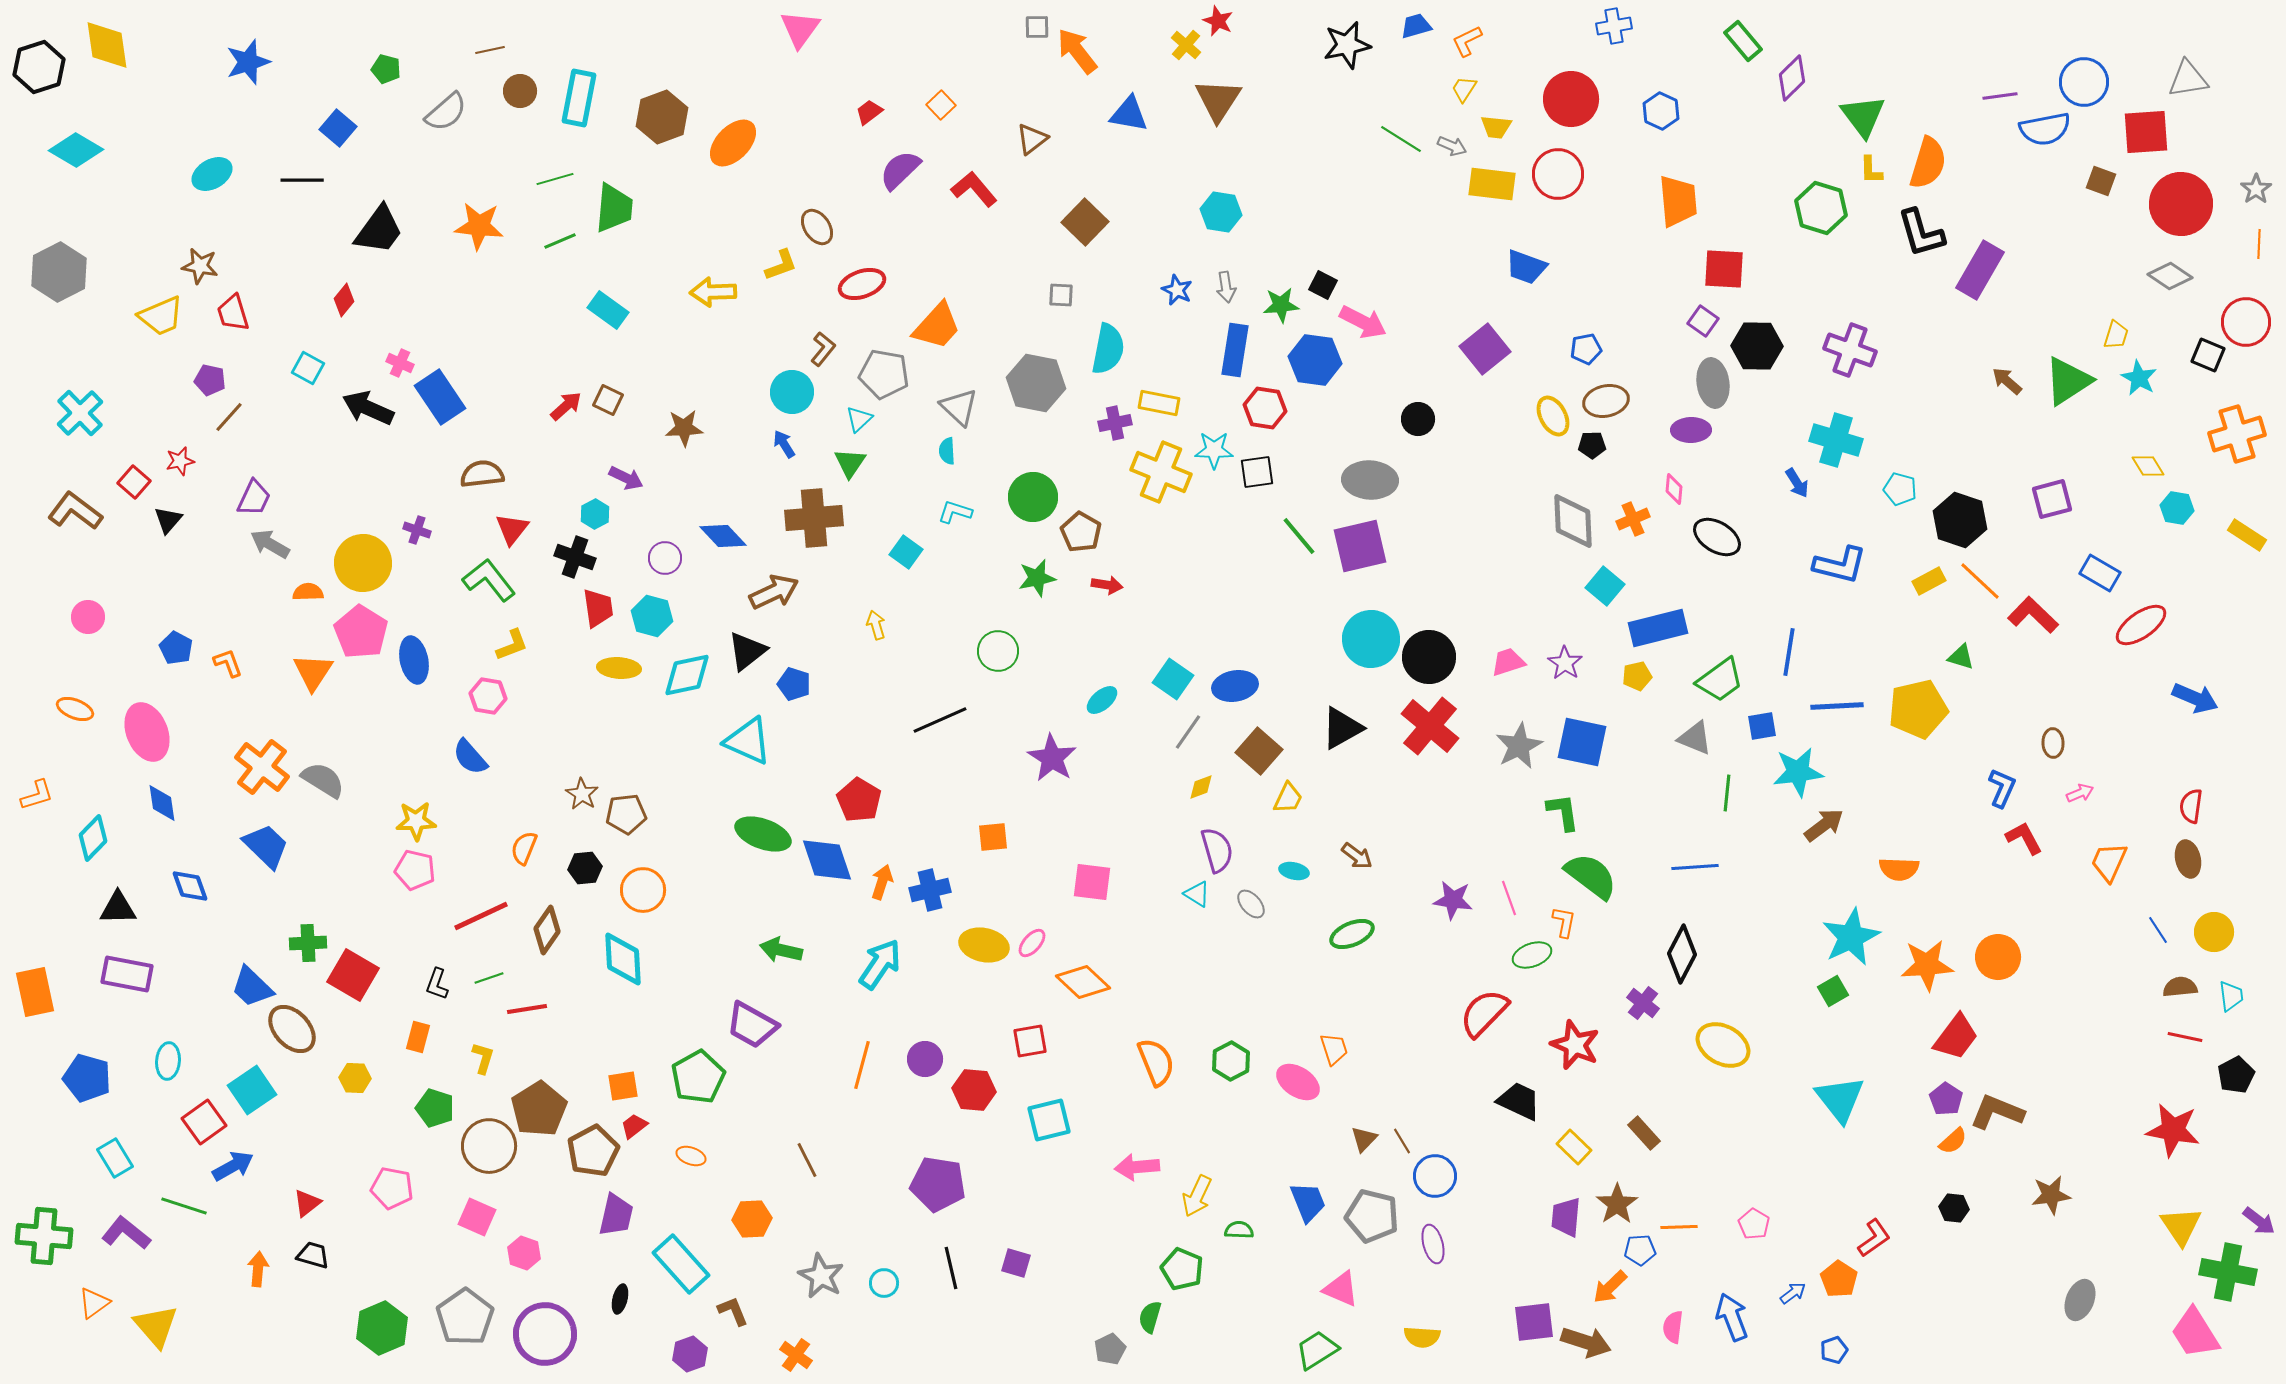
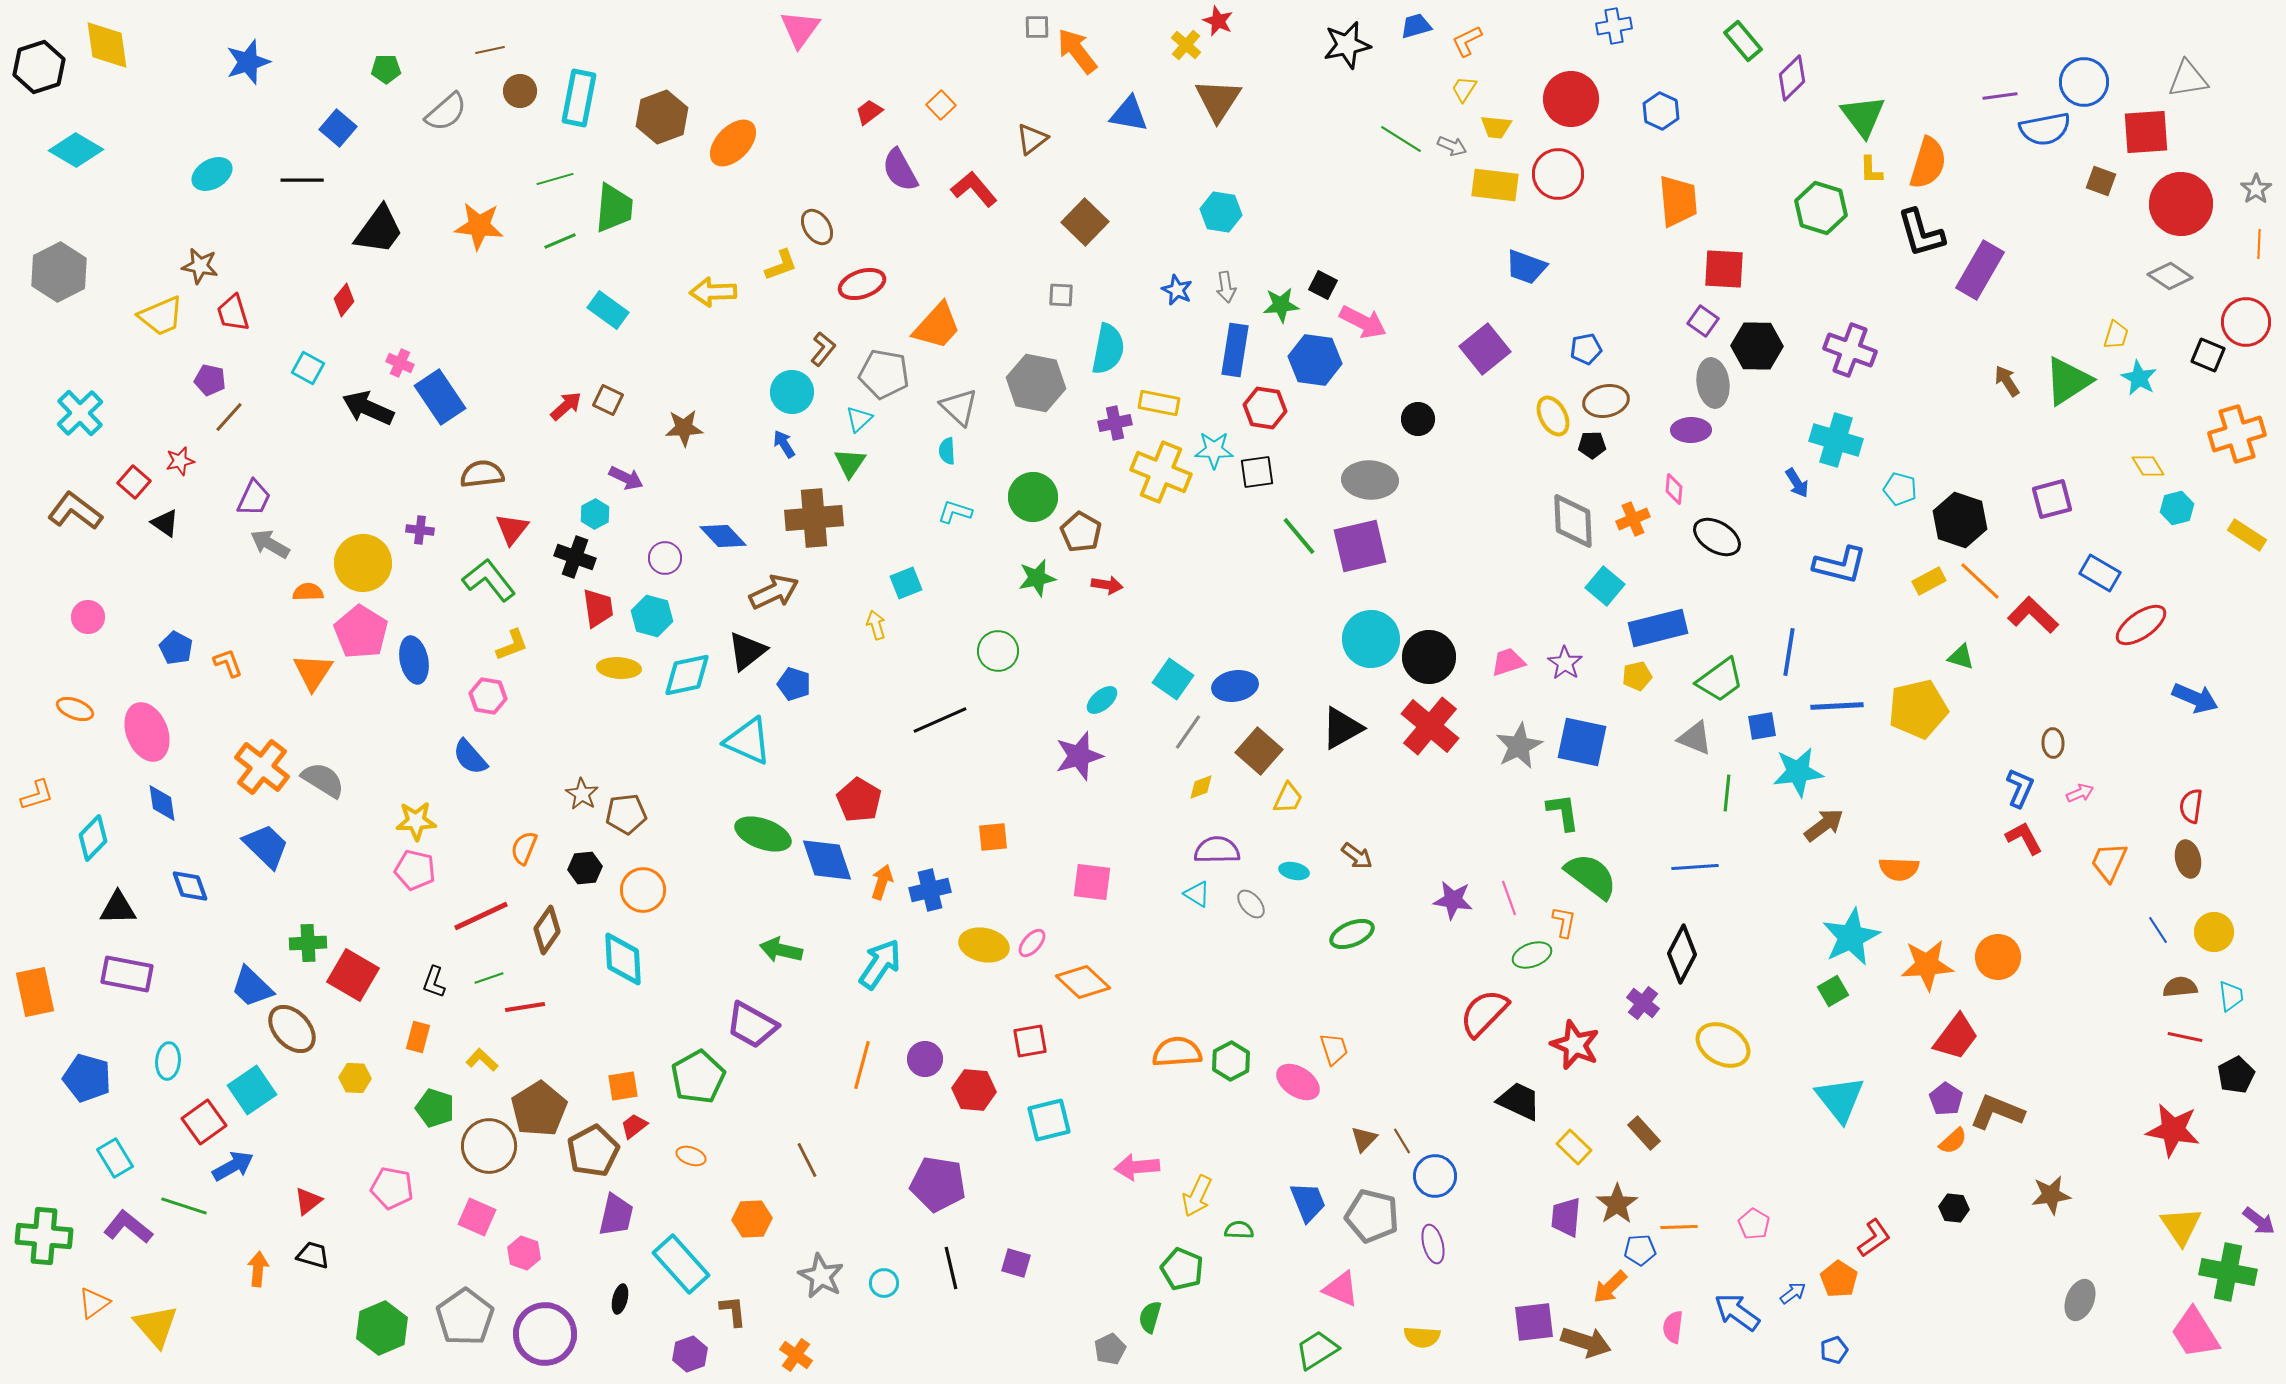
green pentagon at (386, 69): rotated 16 degrees counterclockwise
purple semicircle at (900, 170): rotated 75 degrees counterclockwise
yellow rectangle at (1492, 184): moved 3 px right, 1 px down
brown arrow at (2007, 381): rotated 16 degrees clockwise
cyan hexagon at (2177, 508): rotated 24 degrees counterclockwise
black triangle at (168, 520): moved 3 px left, 3 px down; rotated 36 degrees counterclockwise
purple cross at (417, 530): moved 3 px right; rotated 12 degrees counterclockwise
cyan square at (906, 552): moved 31 px down; rotated 32 degrees clockwise
purple star at (1052, 758): moved 27 px right, 2 px up; rotated 24 degrees clockwise
blue L-shape at (2002, 788): moved 18 px right
purple semicircle at (1217, 850): rotated 75 degrees counterclockwise
black L-shape at (437, 984): moved 3 px left, 2 px up
red line at (527, 1009): moved 2 px left, 2 px up
yellow L-shape at (483, 1058): moved 1 px left, 2 px down; rotated 64 degrees counterclockwise
orange semicircle at (1156, 1062): moved 21 px right, 10 px up; rotated 72 degrees counterclockwise
red triangle at (307, 1203): moved 1 px right, 2 px up
purple L-shape at (126, 1233): moved 2 px right, 6 px up
brown L-shape at (733, 1311): rotated 16 degrees clockwise
blue arrow at (1732, 1317): moved 5 px right, 5 px up; rotated 33 degrees counterclockwise
